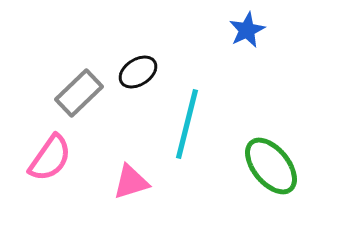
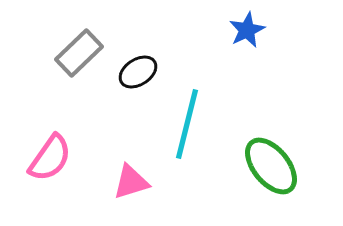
gray rectangle: moved 40 px up
